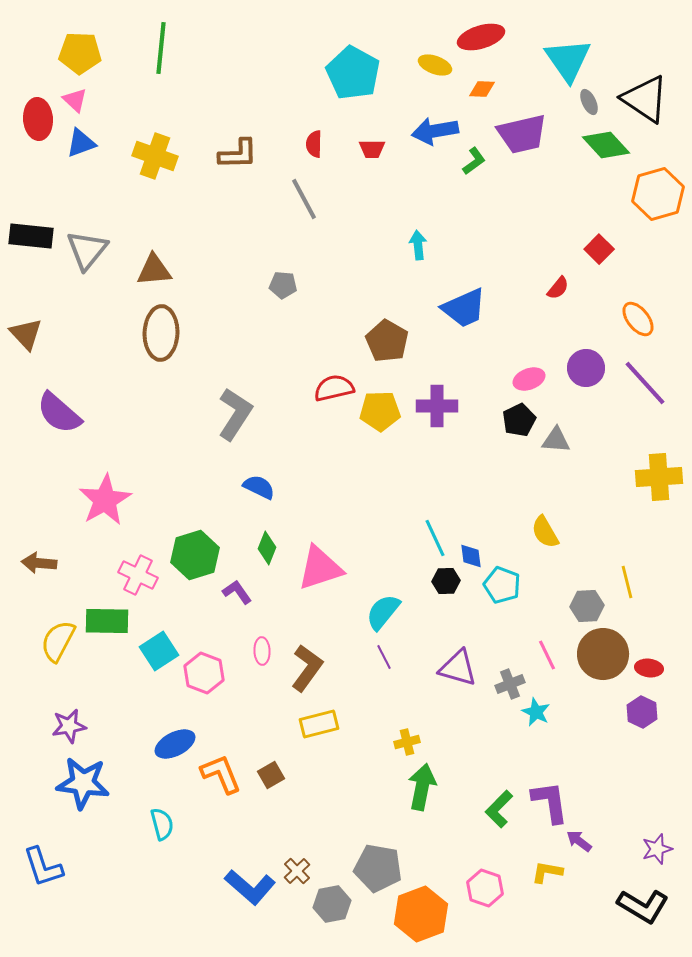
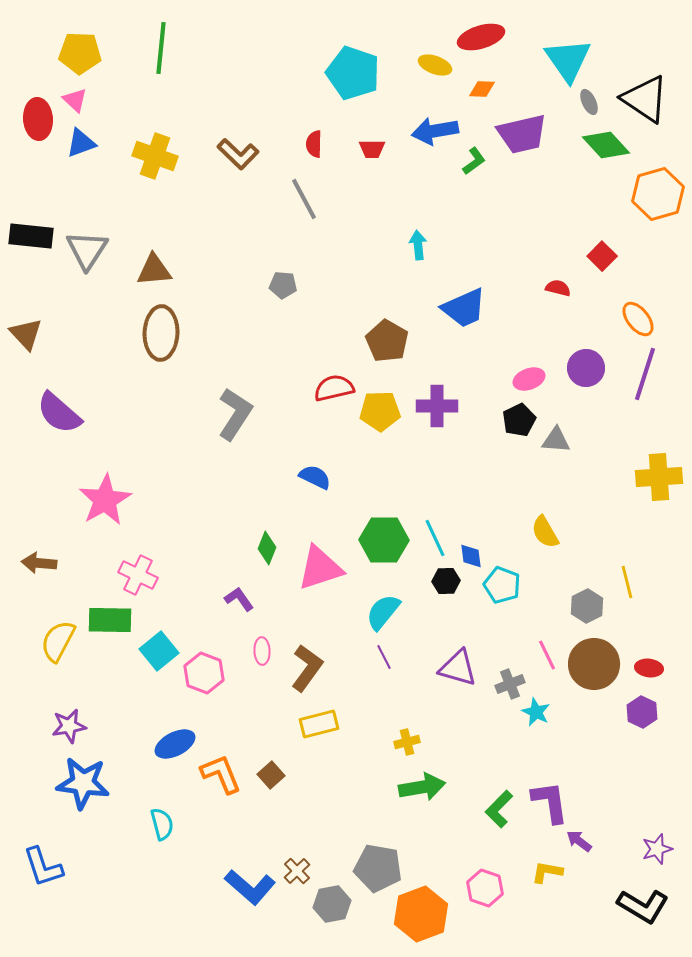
cyan pentagon at (353, 73): rotated 10 degrees counterclockwise
brown L-shape at (238, 154): rotated 45 degrees clockwise
red square at (599, 249): moved 3 px right, 7 px down
gray triangle at (87, 250): rotated 6 degrees counterclockwise
red semicircle at (558, 288): rotated 115 degrees counterclockwise
purple line at (645, 383): moved 9 px up; rotated 60 degrees clockwise
blue semicircle at (259, 487): moved 56 px right, 10 px up
green hexagon at (195, 555): moved 189 px right, 15 px up; rotated 18 degrees clockwise
purple L-shape at (237, 592): moved 2 px right, 7 px down
gray hexagon at (587, 606): rotated 24 degrees counterclockwise
green rectangle at (107, 621): moved 3 px right, 1 px up
cyan square at (159, 651): rotated 6 degrees counterclockwise
brown circle at (603, 654): moved 9 px left, 10 px down
brown square at (271, 775): rotated 12 degrees counterclockwise
green arrow at (422, 787): rotated 69 degrees clockwise
